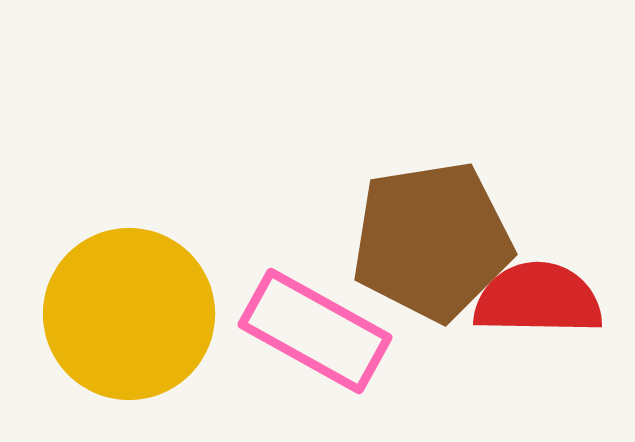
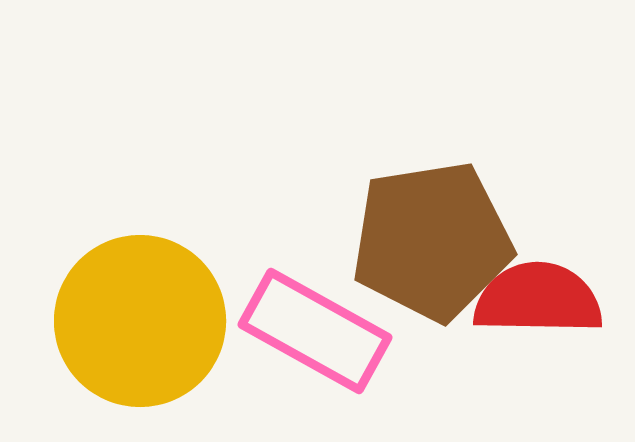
yellow circle: moved 11 px right, 7 px down
